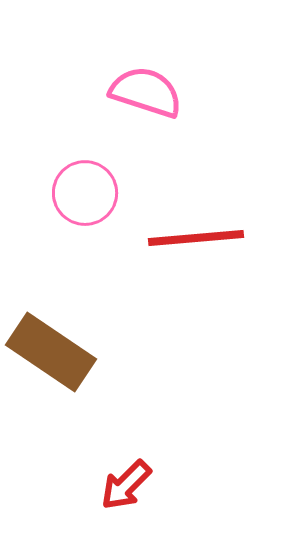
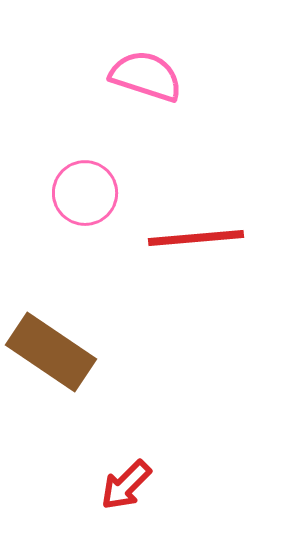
pink semicircle: moved 16 px up
